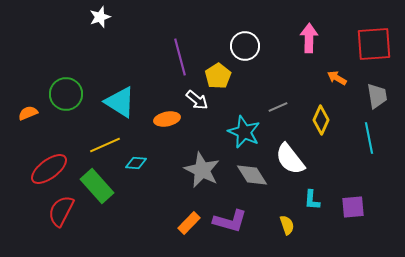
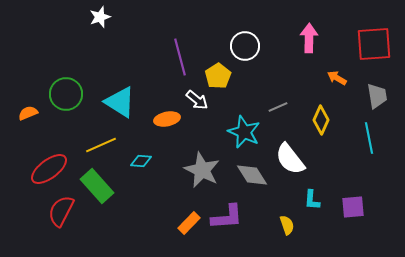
yellow line: moved 4 px left
cyan diamond: moved 5 px right, 2 px up
purple L-shape: moved 3 px left, 4 px up; rotated 20 degrees counterclockwise
